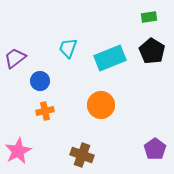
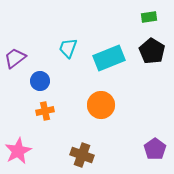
cyan rectangle: moved 1 px left
